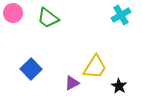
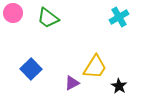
cyan cross: moved 2 px left, 2 px down
